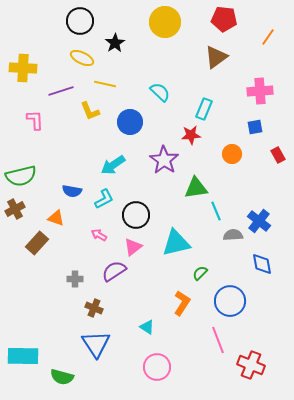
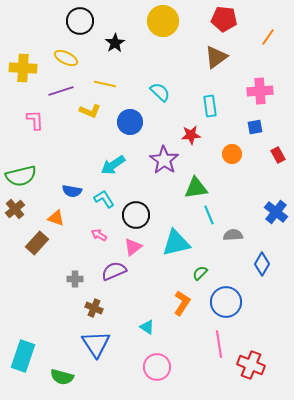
yellow circle at (165, 22): moved 2 px left, 1 px up
yellow ellipse at (82, 58): moved 16 px left
cyan rectangle at (204, 109): moved 6 px right, 3 px up; rotated 30 degrees counterclockwise
yellow L-shape at (90, 111): rotated 45 degrees counterclockwise
cyan L-shape at (104, 199): rotated 95 degrees counterclockwise
brown cross at (15, 209): rotated 12 degrees counterclockwise
cyan line at (216, 211): moved 7 px left, 4 px down
blue cross at (259, 221): moved 17 px right, 9 px up
blue diamond at (262, 264): rotated 40 degrees clockwise
purple semicircle at (114, 271): rotated 10 degrees clockwise
blue circle at (230, 301): moved 4 px left, 1 px down
pink line at (218, 340): moved 1 px right, 4 px down; rotated 12 degrees clockwise
cyan rectangle at (23, 356): rotated 72 degrees counterclockwise
